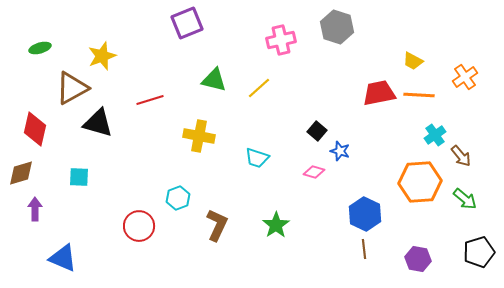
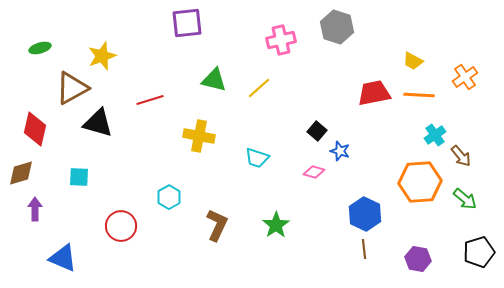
purple square: rotated 16 degrees clockwise
red trapezoid: moved 5 px left
cyan hexagon: moved 9 px left, 1 px up; rotated 10 degrees counterclockwise
red circle: moved 18 px left
